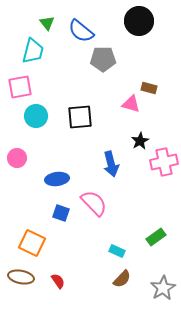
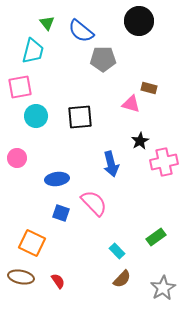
cyan rectangle: rotated 21 degrees clockwise
